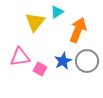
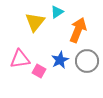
pink triangle: moved 2 px down
blue star: moved 3 px left, 1 px up
pink square: moved 1 px left, 2 px down
